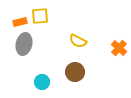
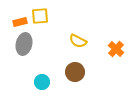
orange cross: moved 3 px left, 1 px down
